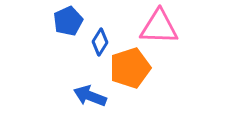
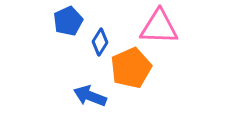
orange pentagon: moved 1 px right; rotated 6 degrees counterclockwise
